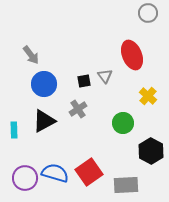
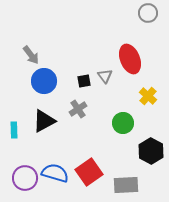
red ellipse: moved 2 px left, 4 px down
blue circle: moved 3 px up
